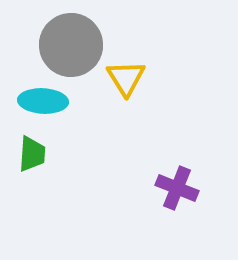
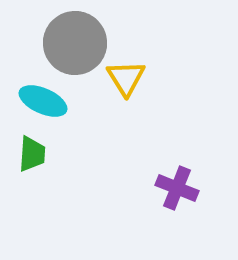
gray circle: moved 4 px right, 2 px up
cyan ellipse: rotated 21 degrees clockwise
